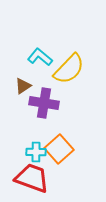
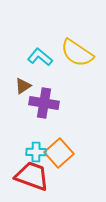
yellow semicircle: moved 8 px right, 16 px up; rotated 80 degrees clockwise
orange square: moved 4 px down
red trapezoid: moved 2 px up
